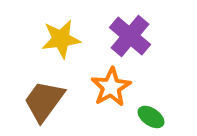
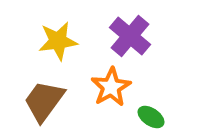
yellow star: moved 3 px left, 2 px down
